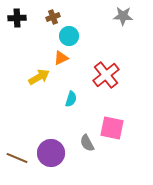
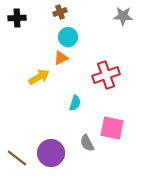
brown cross: moved 7 px right, 5 px up
cyan circle: moved 1 px left, 1 px down
red cross: rotated 20 degrees clockwise
cyan semicircle: moved 4 px right, 4 px down
brown line: rotated 15 degrees clockwise
